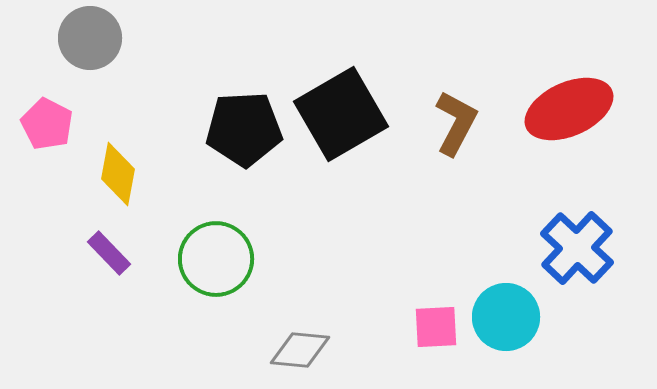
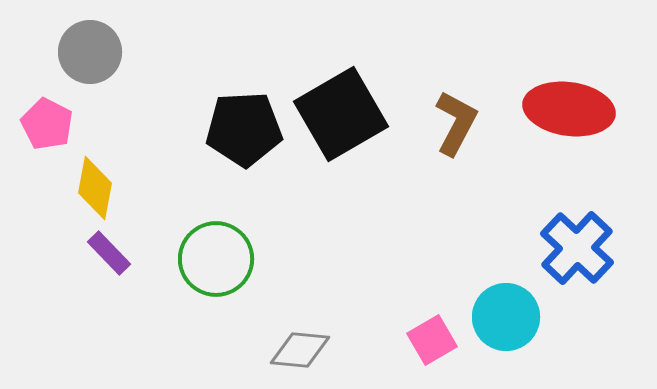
gray circle: moved 14 px down
red ellipse: rotated 32 degrees clockwise
yellow diamond: moved 23 px left, 14 px down
pink square: moved 4 px left, 13 px down; rotated 27 degrees counterclockwise
